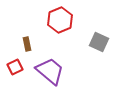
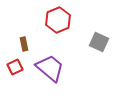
red hexagon: moved 2 px left
brown rectangle: moved 3 px left
purple trapezoid: moved 3 px up
